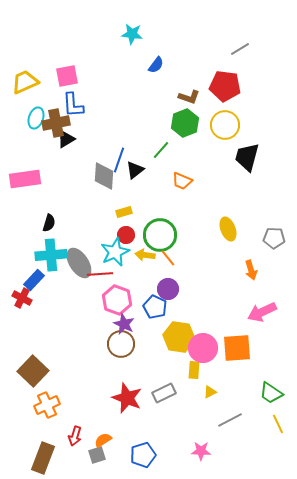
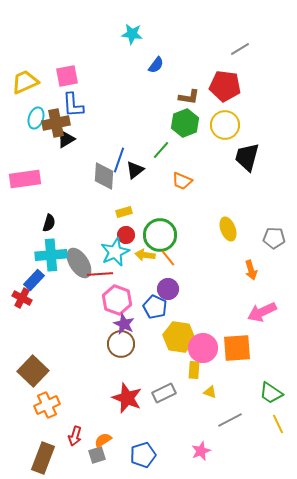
brown L-shape at (189, 97): rotated 10 degrees counterclockwise
yellow triangle at (210, 392): rotated 48 degrees clockwise
pink star at (201, 451): rotated 24 degrees counterclockwise
